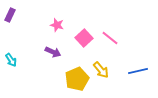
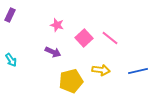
yellow arrow: rotated 42 degrees counterclockwise
yellow pentagon: moved 6 px left, 2 px down; rotated 10 degrees clockwise
